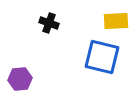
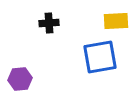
black cross: rotated 24 degrees counterclockwise
blue square: moved 2 px left; rotated 24 degrees counterclockwise
